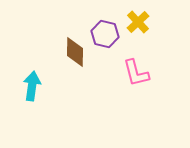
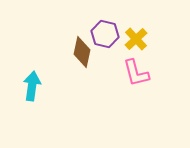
yellow cross: moved 2 px left, 17 px down
brown diamond: moved 7 px right; rotated 12 degrees clockwise
